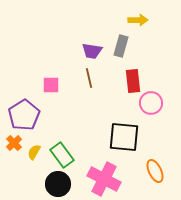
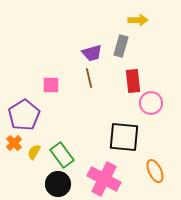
purple trapezoid: moved 2 px down; rotated 25 degrees counterclockwise
